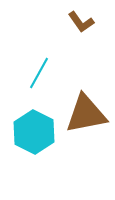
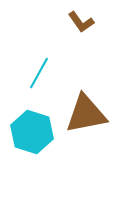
cyan hexagon: moved 2 px left; rotated 9 degrees counterclockwise
